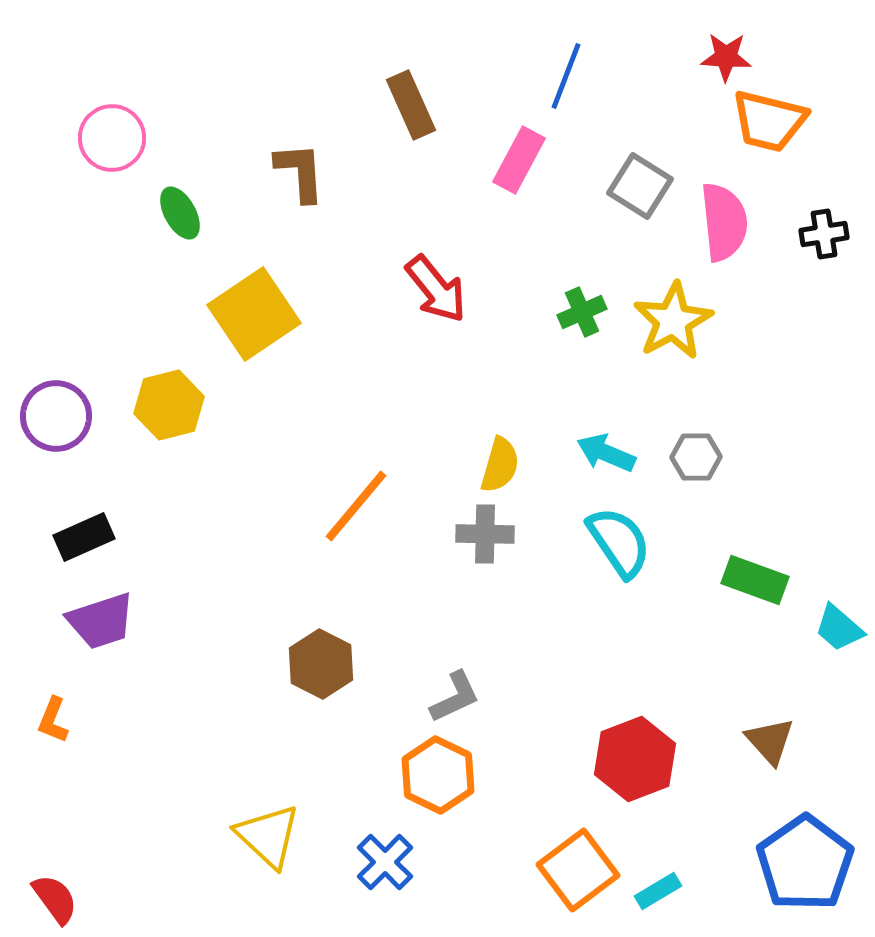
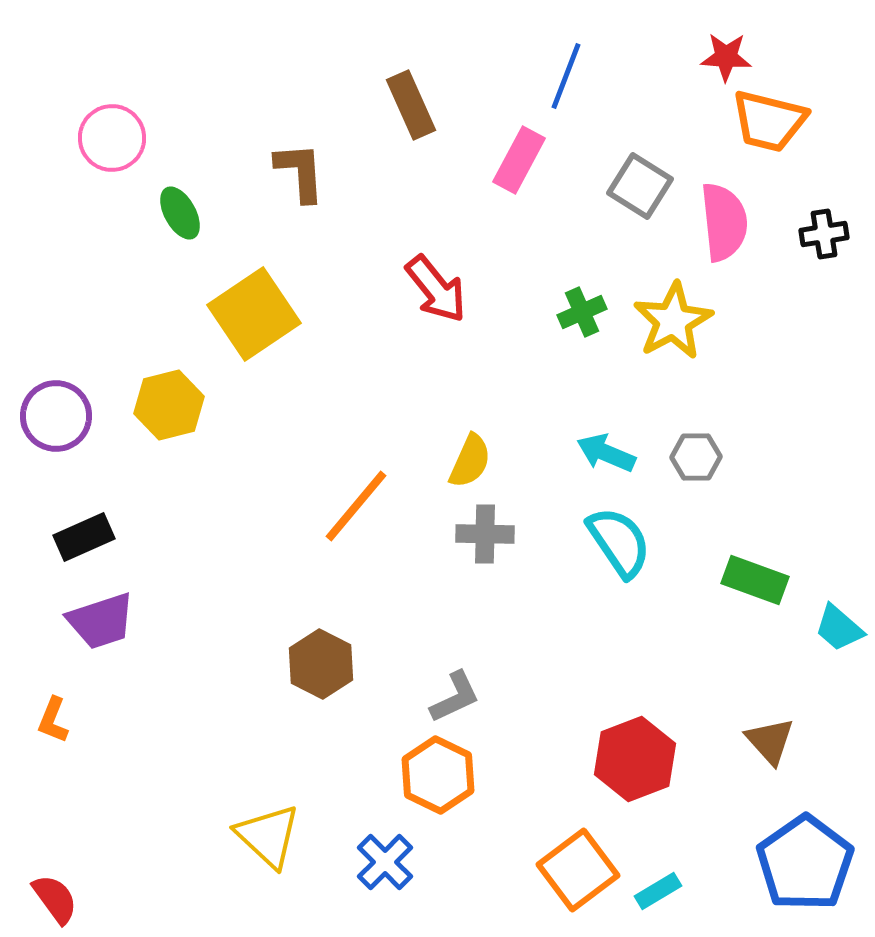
yellow semicircle: moved 30 px left, 4 px up; rotated 8 degrees clockwise
